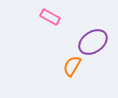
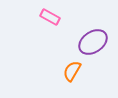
orange semicircle: moved 5 px down
